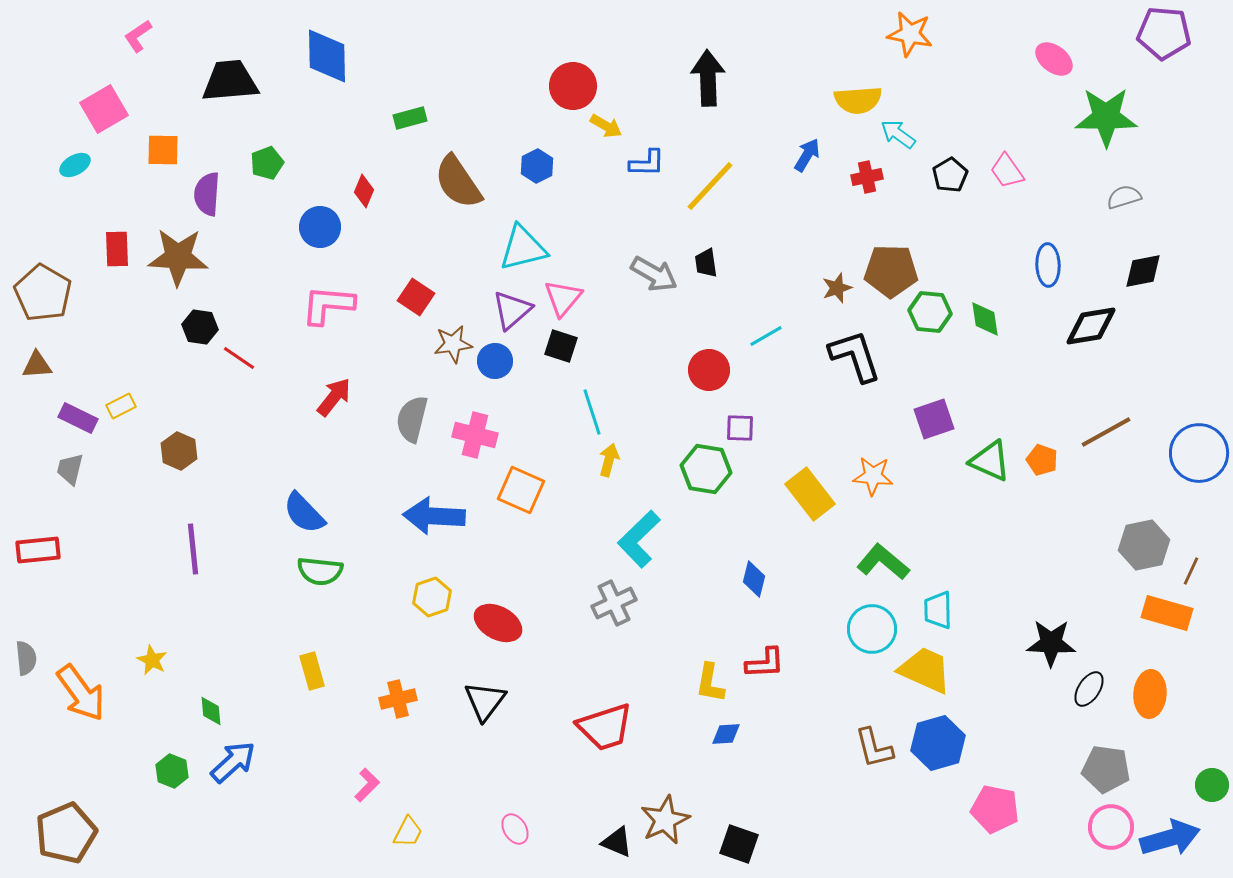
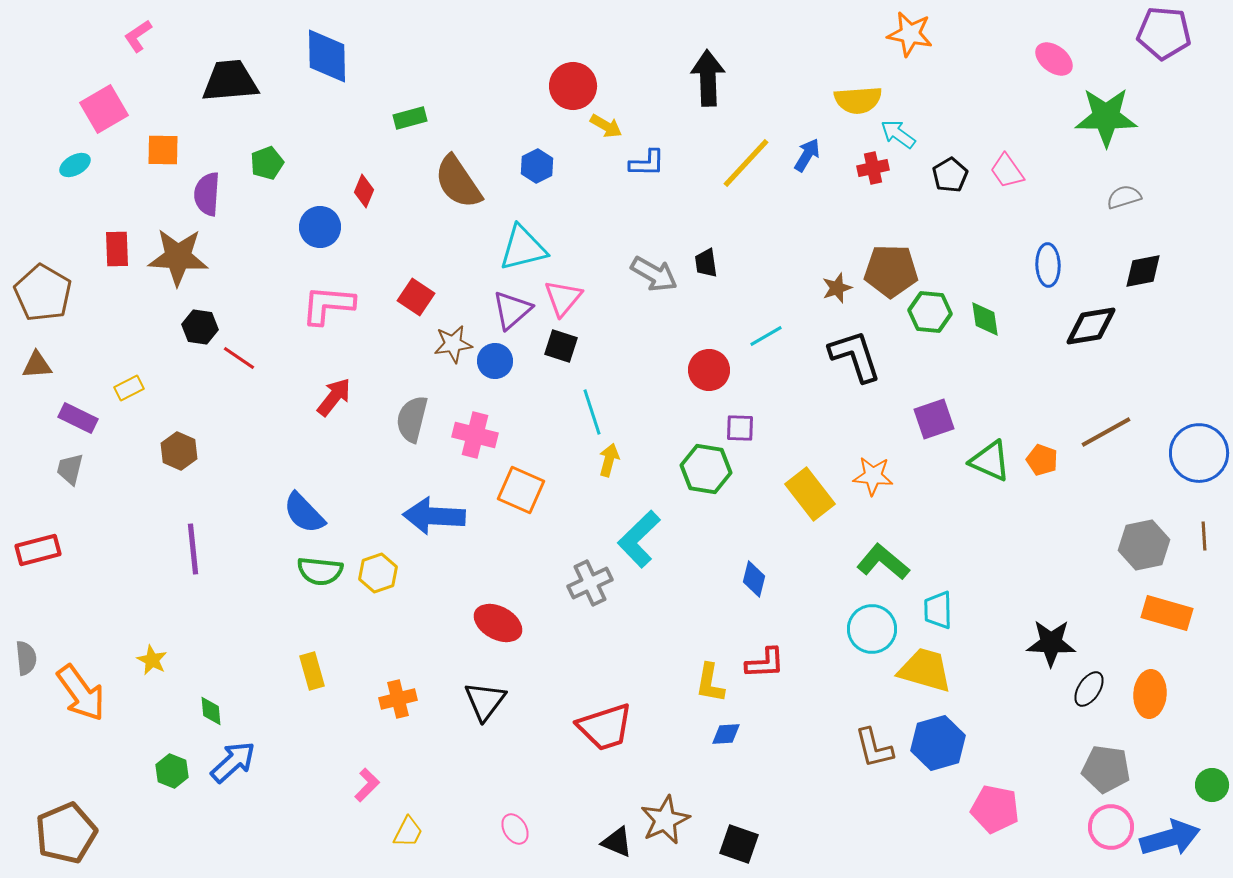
red cross at (867, 177): moved 6 px right, 9 px up
yellow line at (710, 186): moved 36 px right, 23 px up
yellow rectangle at (121, 406): moved 8 px right, 18 px up
red rectangle at (38, 550): rotated 9 degrees counterclockwise
brown line at (1191, 571): moved 13 px right, 35 px up; rotated 28 degrees counterclockwise
yellow hexagon at (432, 597): moved 54 px left, 24 px up
gray cross at (614, 603): moved 24 px left, 20 px up
yellow trapezoid at (925, 670): rotated 8 degrees counterclockwise
